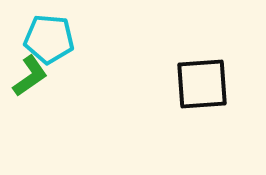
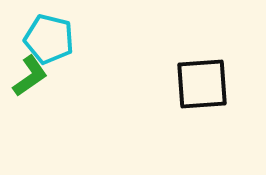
cyan pentagon: rotated 9 degrees clockwise
